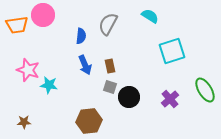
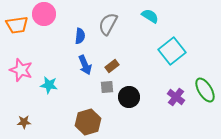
pink circle: moved 1 px right, 1 px up
blue semicircle: moved 1 px left
cyan square: rotated 20 degrees counterclockwise
brown rectangle: moved 2 px right; rotated 64 degrees clockwise
pink star: moved 7 px left
gray square: moved 3 px left; rotated 24 degrees counterclockwise
purple cross: moved 6 px right, 2 px up; rotated 12 degrees counterclockwise
brown hexagon: moved 1 px left, 1 px down; rotated 10 degrees counterclockwise
